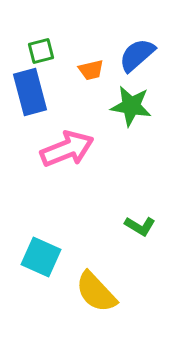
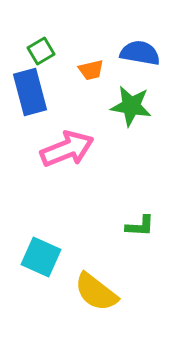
green square: rotated 16 degrees counterclockwise
blue semicircle: moved 3 px right, 2 px up; rotated 51 degrees clockwise
green L-shape: rotated 28 degrees counterclockwise
yellow semicircle: rotated 9 degrees counterclockwise
